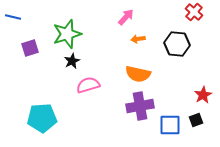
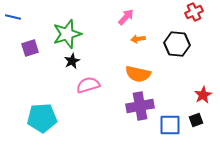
red cross: rotated 24 degrees clockwise
